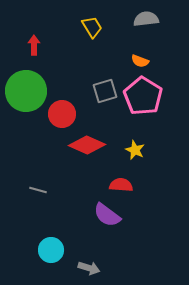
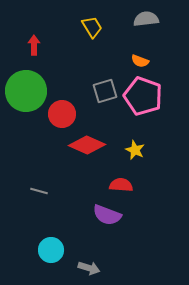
pink pentagon: rotated 12 degrees counterclockwise
gray line: moved 1 px right, 1 px down
purple semicircle: rotated 16 degrees counterclockwise
